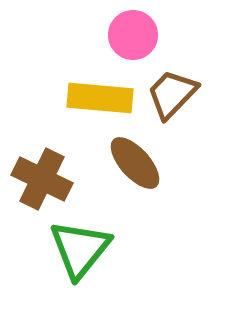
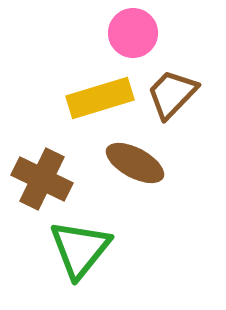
pink circle: moved 2 px up
yellow rectangle: rotated 22 degrees counterclockwise
brown ellipse: rotated 20 degrees counterclockwise
